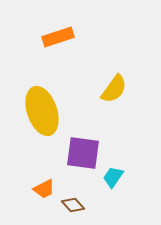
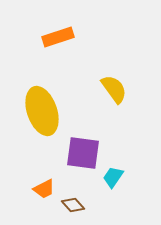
yellow semicircle: rotated 72 degrees counterclockwise
